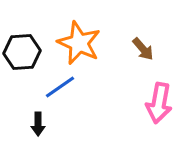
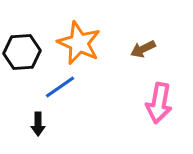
brown arrow: rotated 105 degrees clockwise
